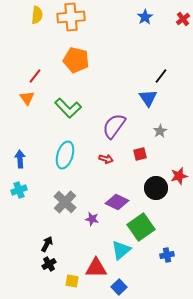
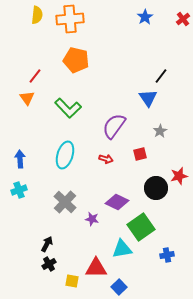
orange cross: moved 1 px left, 2 px down
cyan triangle: moved 1 px right, 1 px up; rotated 30 degrees clockwise
